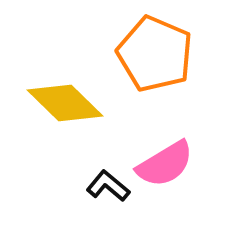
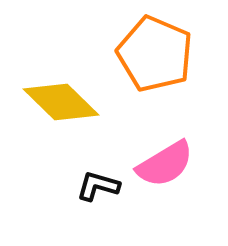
yellow diamond: moved 4 px left, 1 px up
black L-shape: moved 10 px left; rotated 24 degrees counterclockwise
